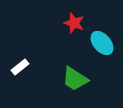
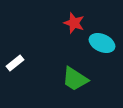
cyan ellipse: rotated 25 degrees counterclockwise
white rectangle: moved 5 px left, 4 px up
